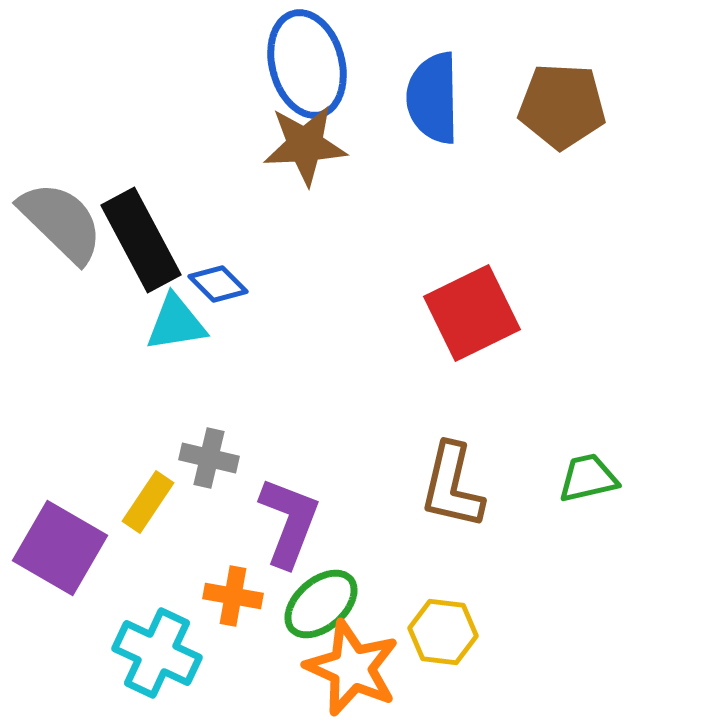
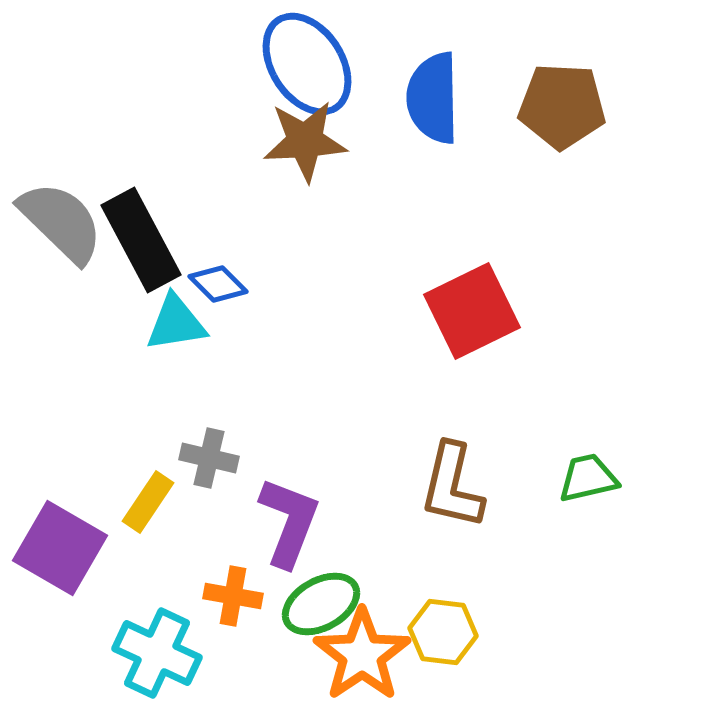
blue ellipse: rotated 18 degrees counterclockwise
brown star: moved 4 px up
red square: moved 2 px up
green ellipse: rotated 12 degrees clockwise
orange star: moved 10 px right, 13 px up; rotated 14 degrees clockwise
